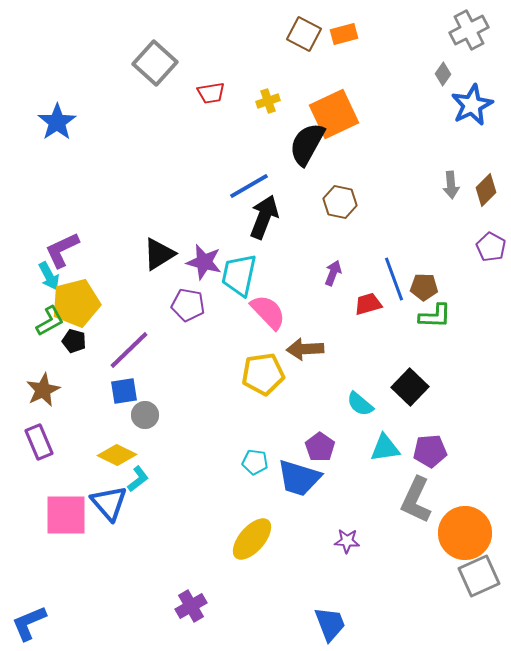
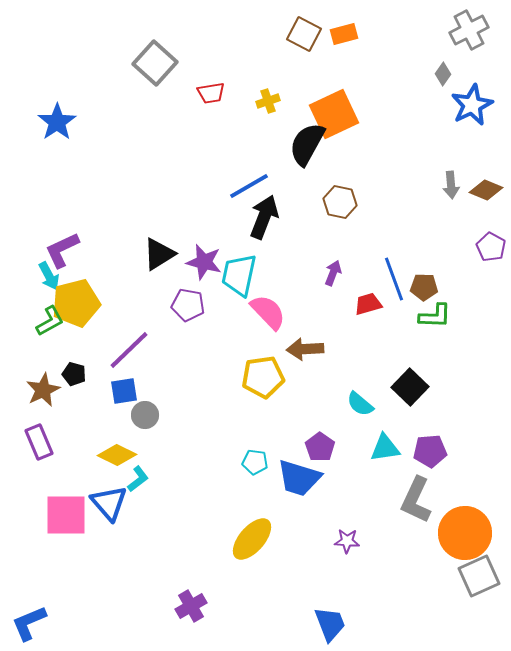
brown diamond at (486, 190): rotated 68 degrees clockwise
black pentagon at (74, 341): moved 33 px down
yellow pentagon at (263, 374): moved 3 px down
